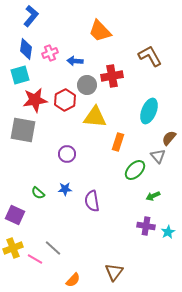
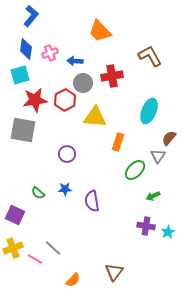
gray circle: moved 4 px left, 2 px up
gray triangle: rotated 14 degrees clockwise
